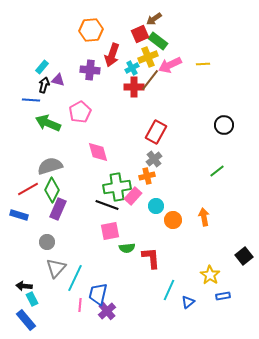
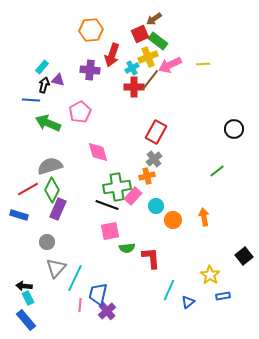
black circle at (224, 125): moved 10 px right, 4 px down
cyan rectangle at (32, 299): moved 4 px left, 1 px up
